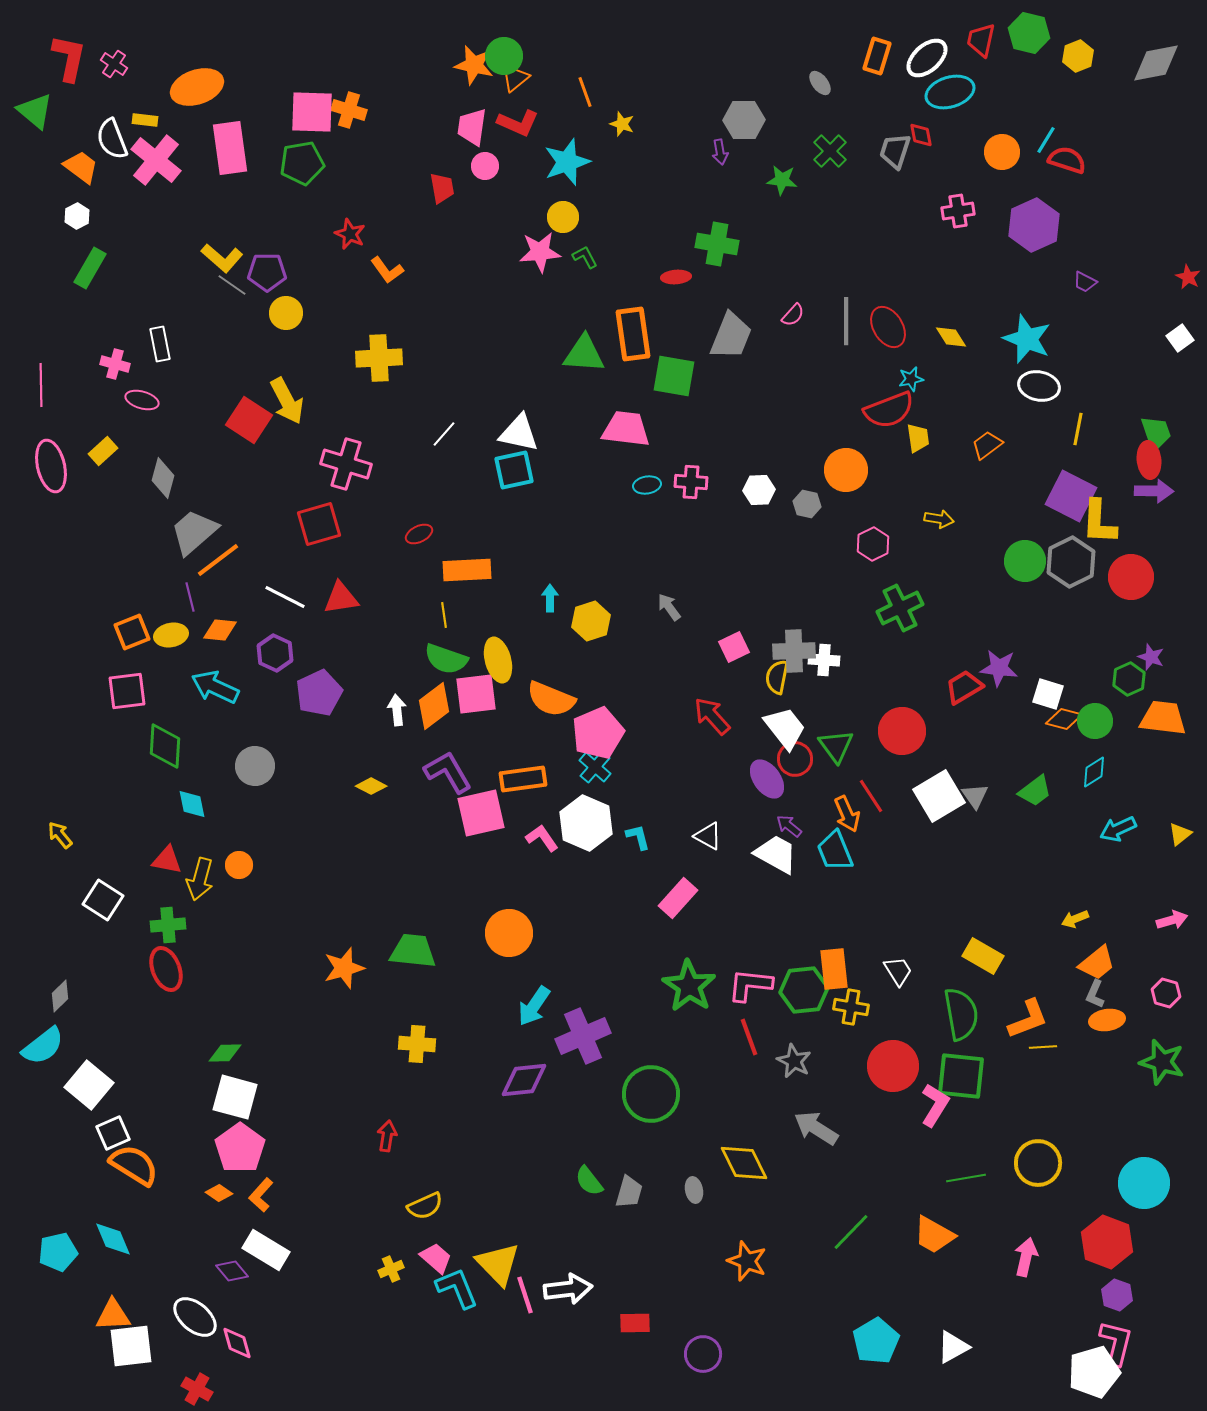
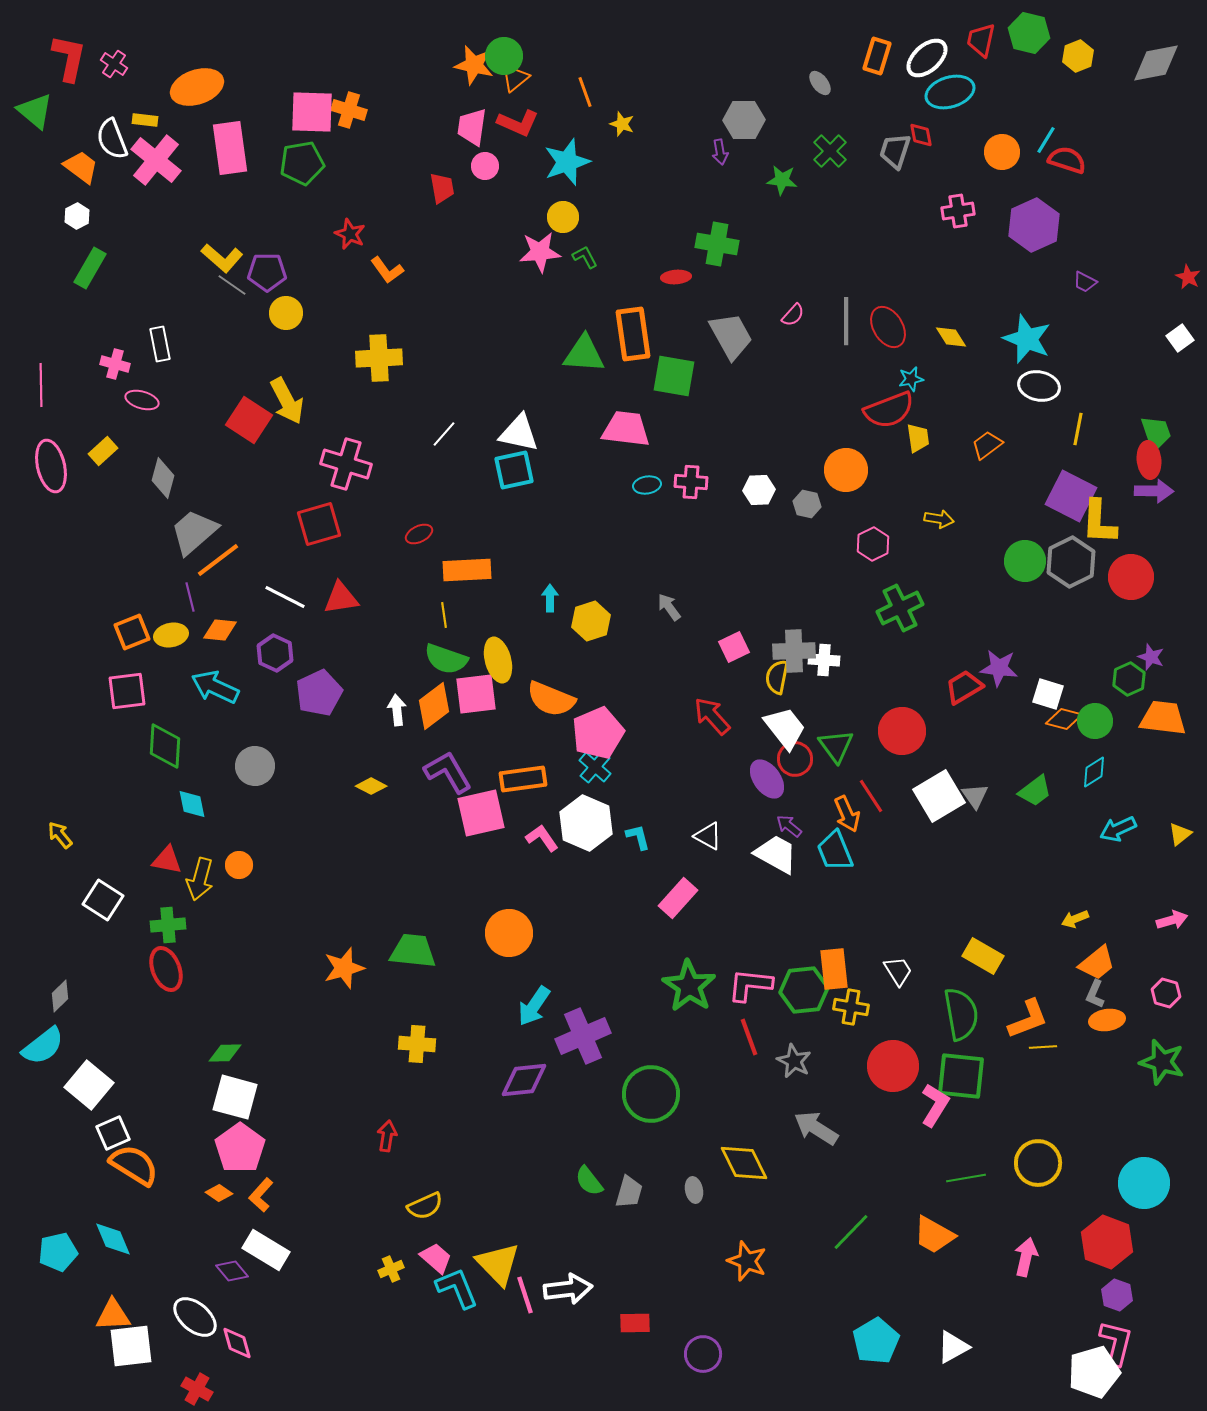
gray trapezoid at (731, 336): rotated 51 degrees counterclockwise
